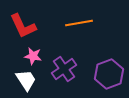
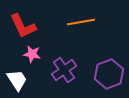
orange line: moved 2 px right, 1 px up
pink star: moved 1 px left, 2 px up
purple cross: moved 1 px down
white trapezoid: moved 9 px left
